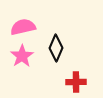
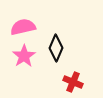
pink star: moved 2 px right
red cross: moved 3 px left; rotated 24 degrees clockwise
